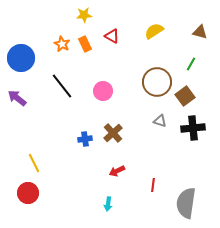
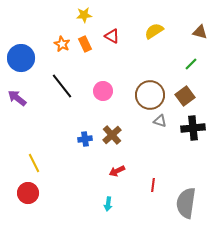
green line: rotated 16 degrees clockwise
brown circle: moved 7 px left, 13 px down
brown cross: moved 1 px left, 2 px down
